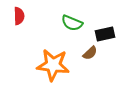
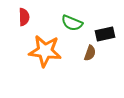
red semicircle: moved 5 px right, 1 px down
brown semicircle: rotated 28 degrees counterclockwise
orange star: moved 8 px left, 14 px up
